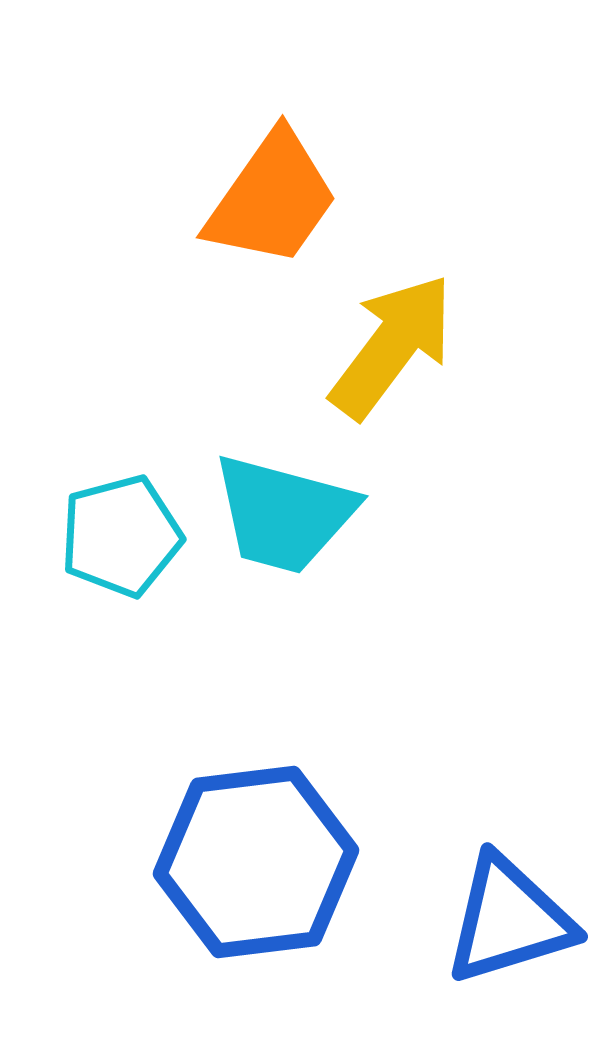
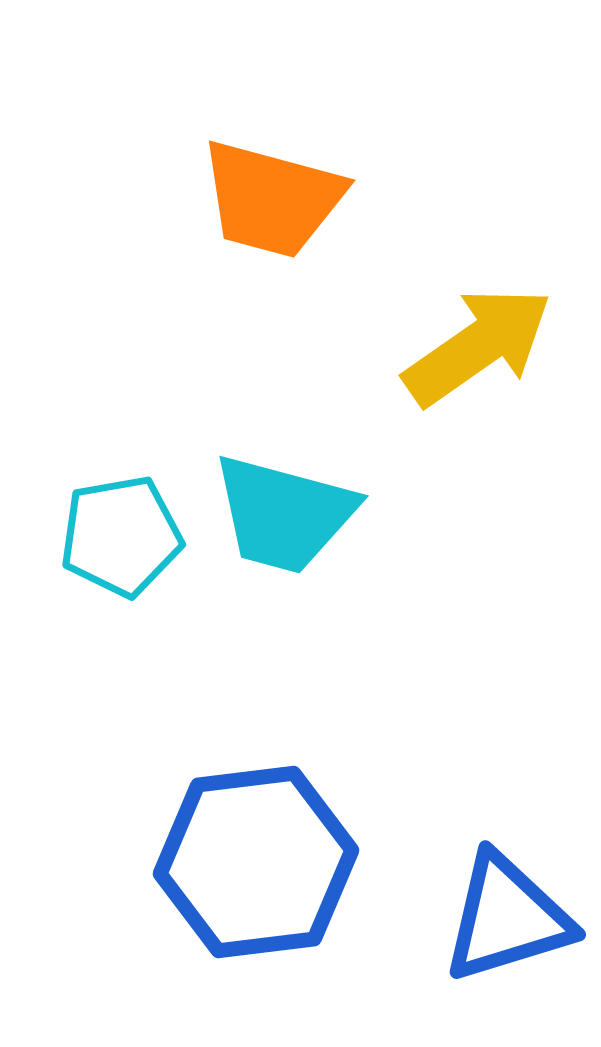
orange trapezoid: rotated 70 degrees clockwise
yellow arrow: moved 86 px right; rotated 18 degrees clockwise
cyan pentagon: rotated 5 degrees clockwise
blue triangle: moved 2 px left, 2 px up
